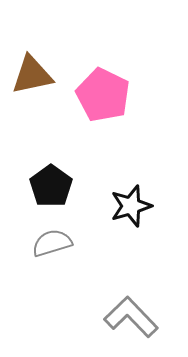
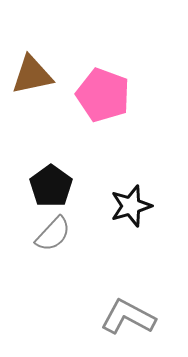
pink pentagon: rotated 6 degrees counterclockwise
gray semicircle: moved 1 px right, 9 px up; rotated 150 degrees clockwise
gray L-shape: moved 3 px left; rotated 18 degrees counterclockwise
